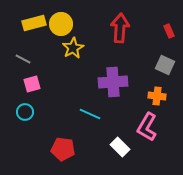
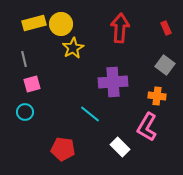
red rectangle: moved 3 px left, 3 px up
gray line: moved 1 px right; rotated 49 degrees clockwise
gray square: rotated 12 degrees clockwise
cyan line: rotated 15 degrees clockwise
